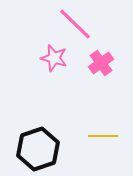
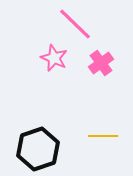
pink star: rotated 8 degrees clockwise
